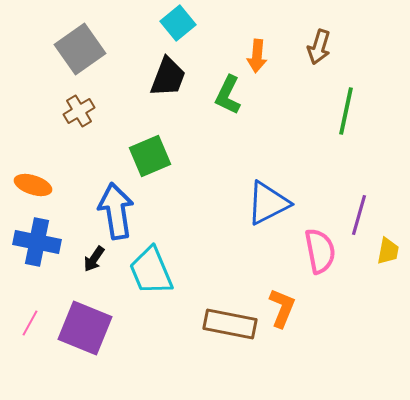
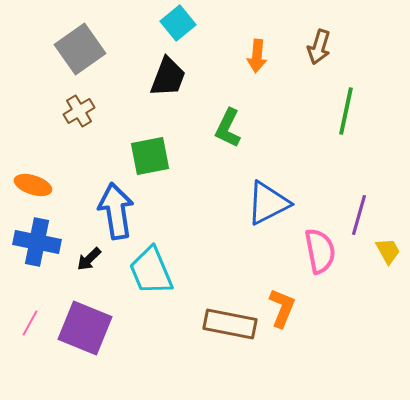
green L-shape: moved 33 px down
green square: rotated 12 degrees clockwise
yellow trapezoid: rotated 40 degrees counterclockwise
black arrow: moved 5 px left; rotated 12 degrees clockwise
